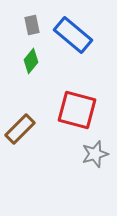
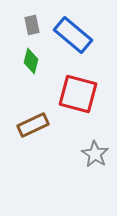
green diamond: rotated 25 degrees counterclockwise
red square: moved 1 px right, 16 px up
brown rectangle: moved 13 px right, 4 px up; rotated 20 degrees clockwise
gray star: rotated 24 degrees counterclockwise
